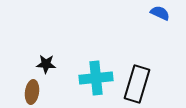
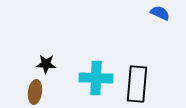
cyan cross: rotated 8 degrees clockwise
black rectangle: rotated 12 degrees counterclockwise
brown ellipse: moved 3 px right
